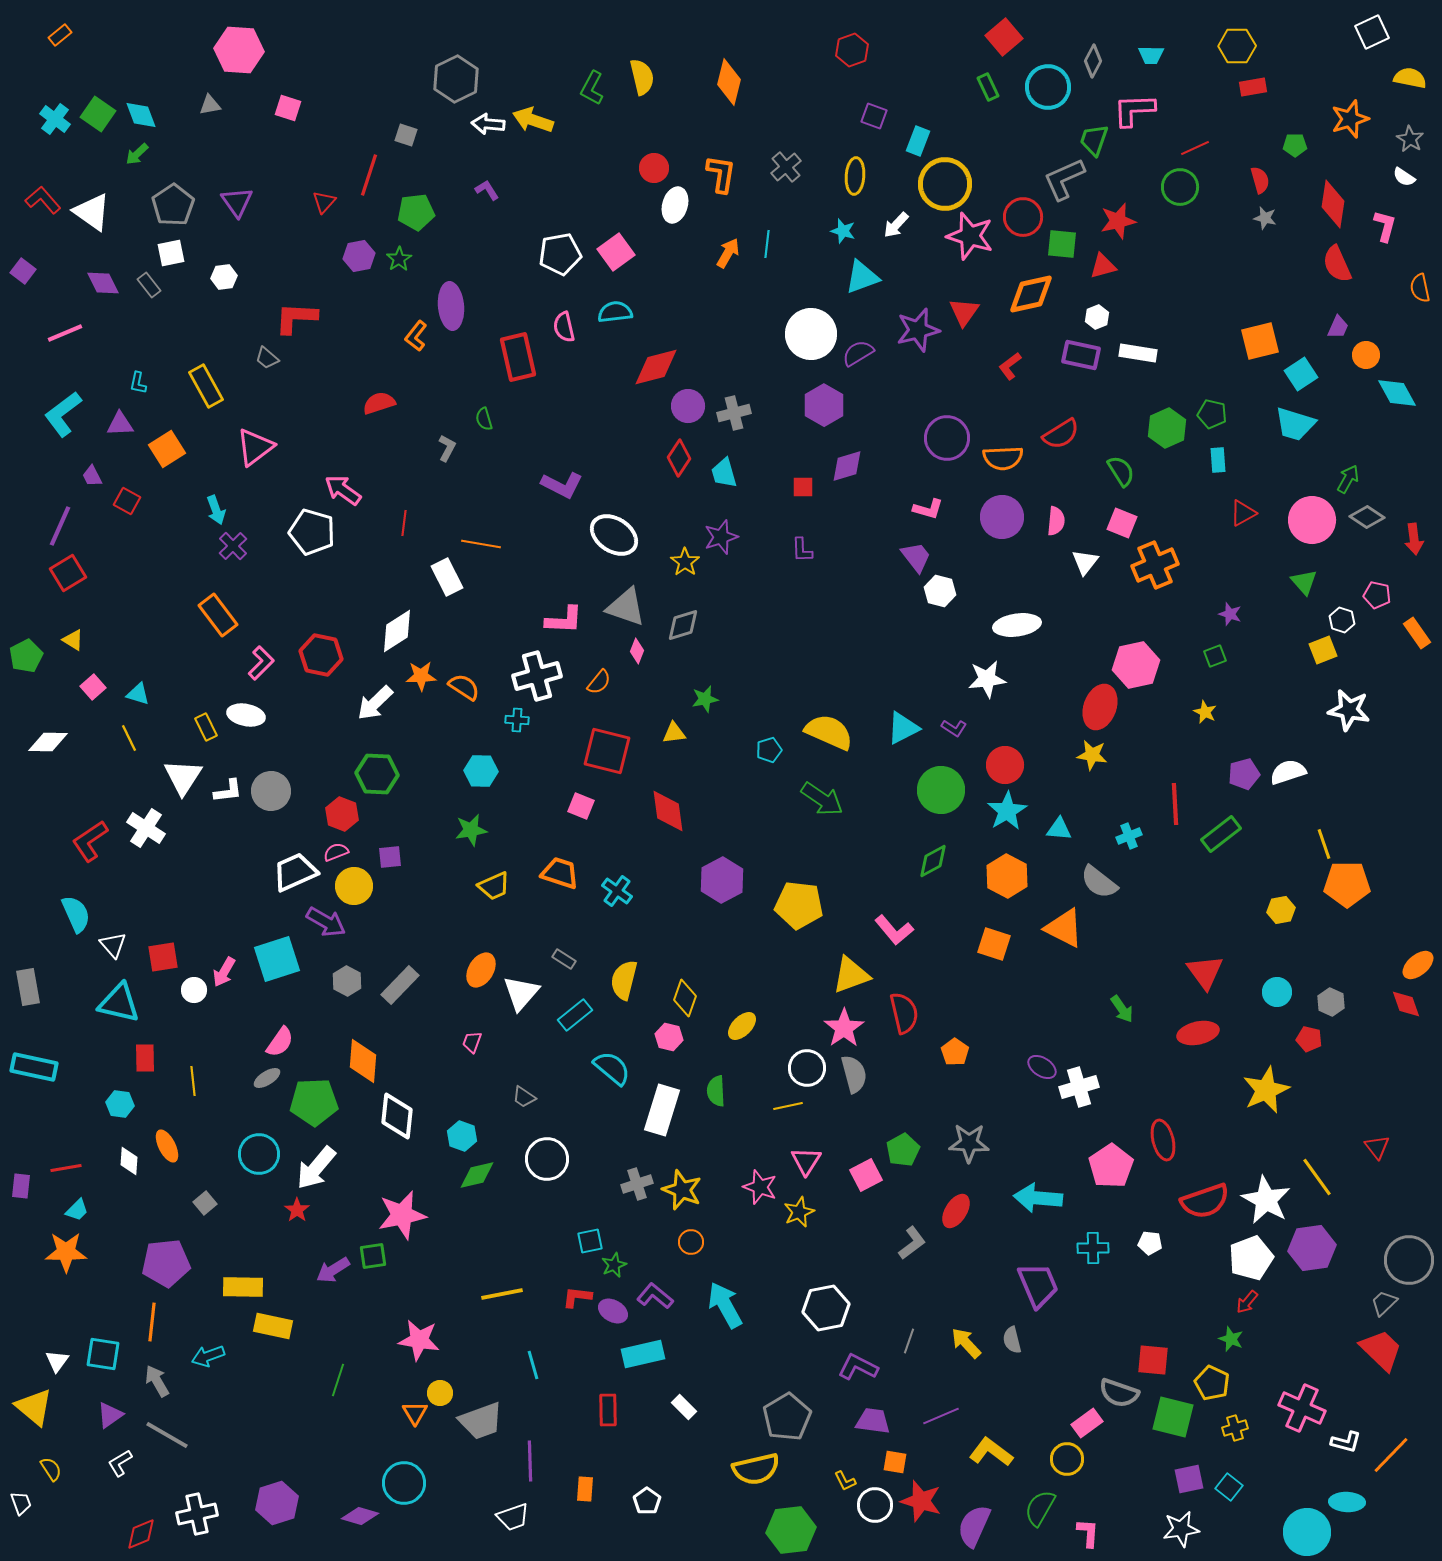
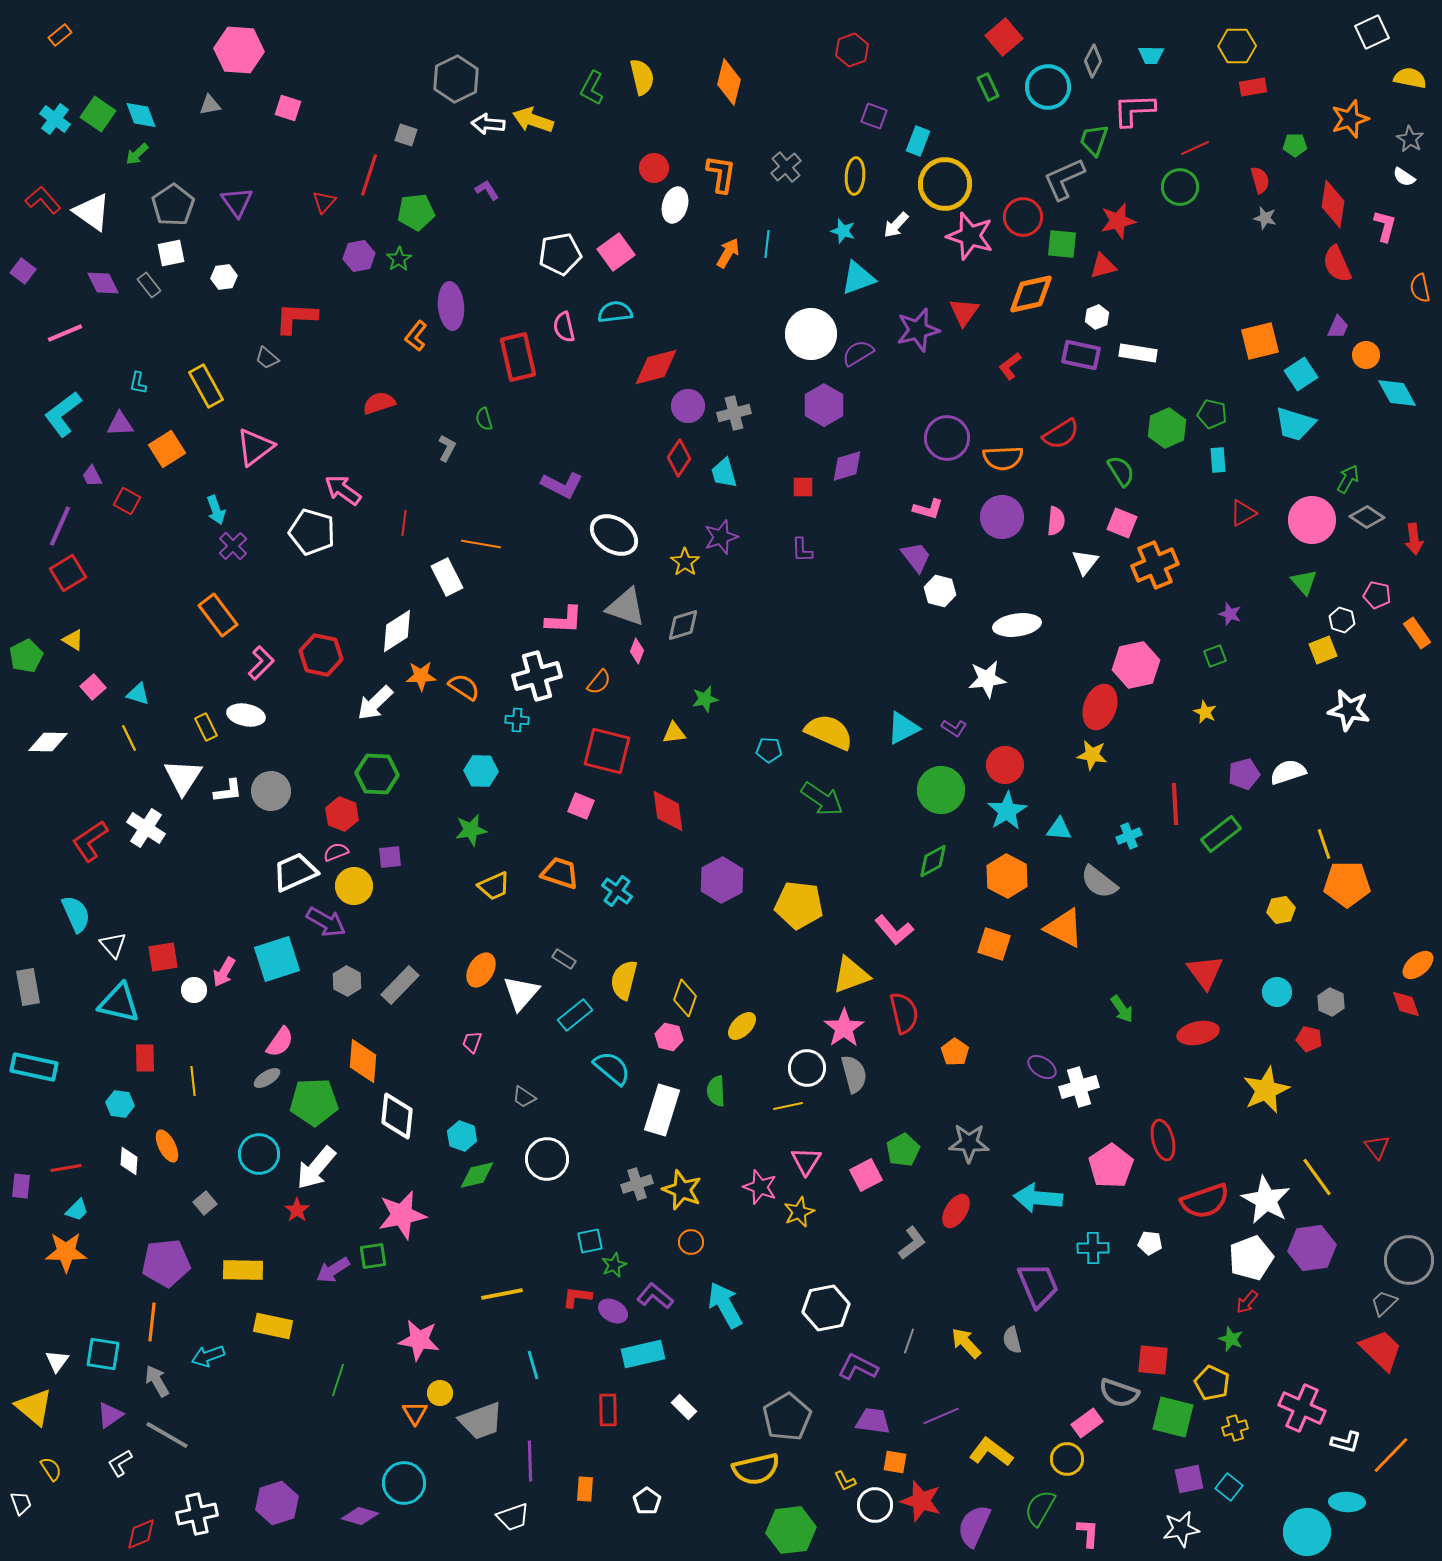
cyan triangle at (862, 277): moved 4 px left, 1 px down
cyan pentagon at (769, 750): rotated 20 degrees clockwise
yellow rectangle at (243, 1287): moved 17 px up
